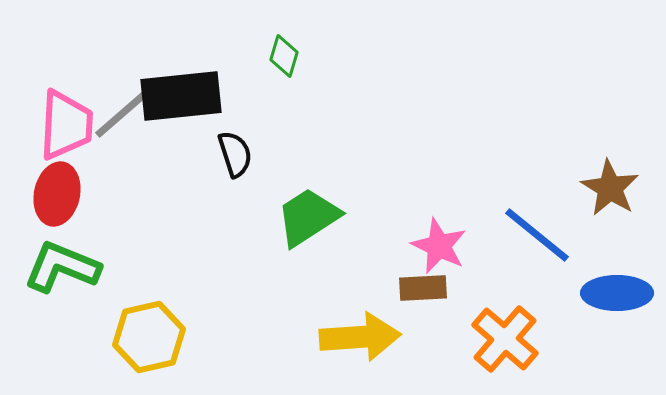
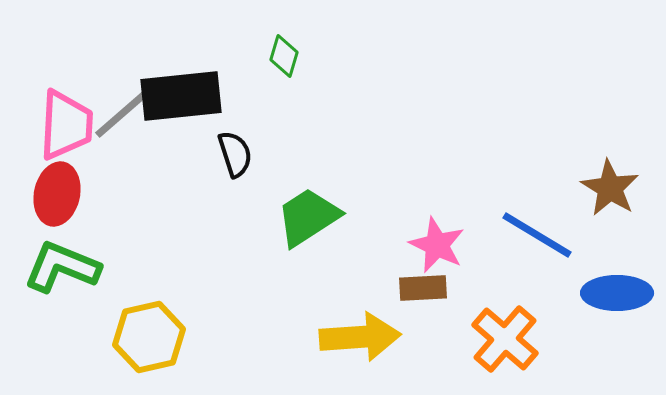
blue line: rotated 8 degrees counterclockwise
pink star: moved 2 px left, 1 px up
